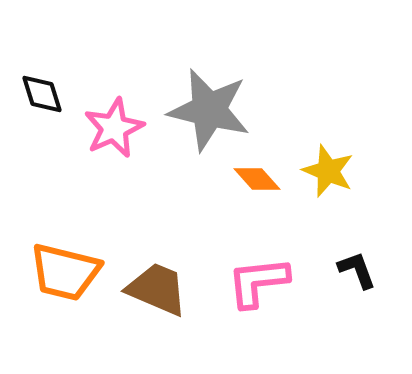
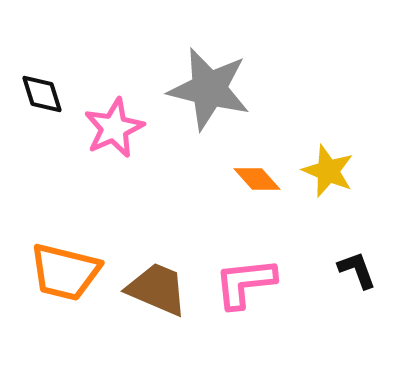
gray star: moved 21 px up
pink L-shape: moved 13 px left, 1 px down
